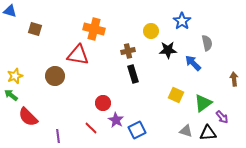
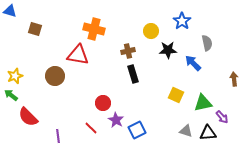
green triangle: rotated 24 degrees clockwise
